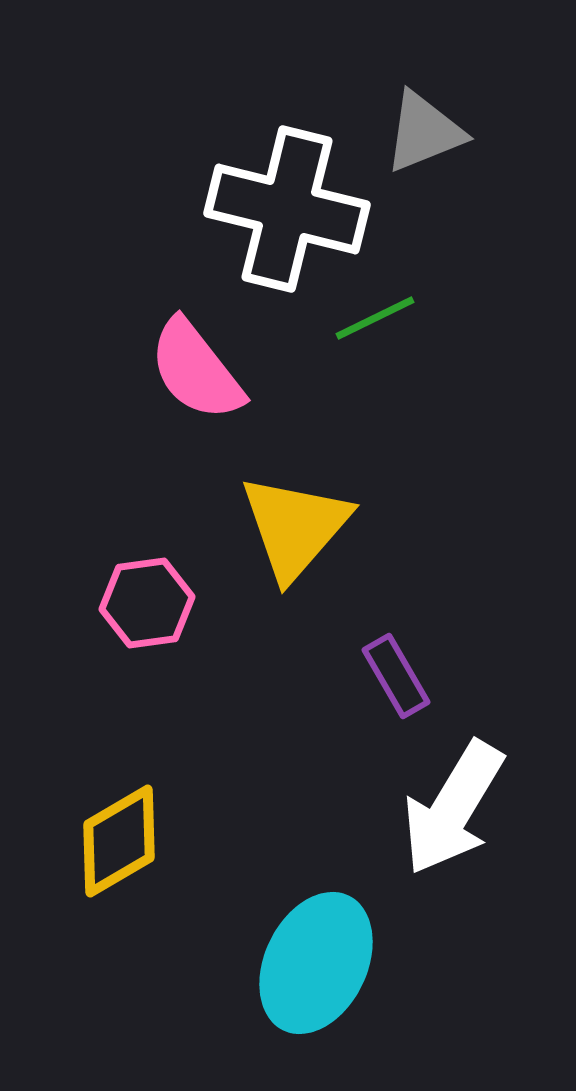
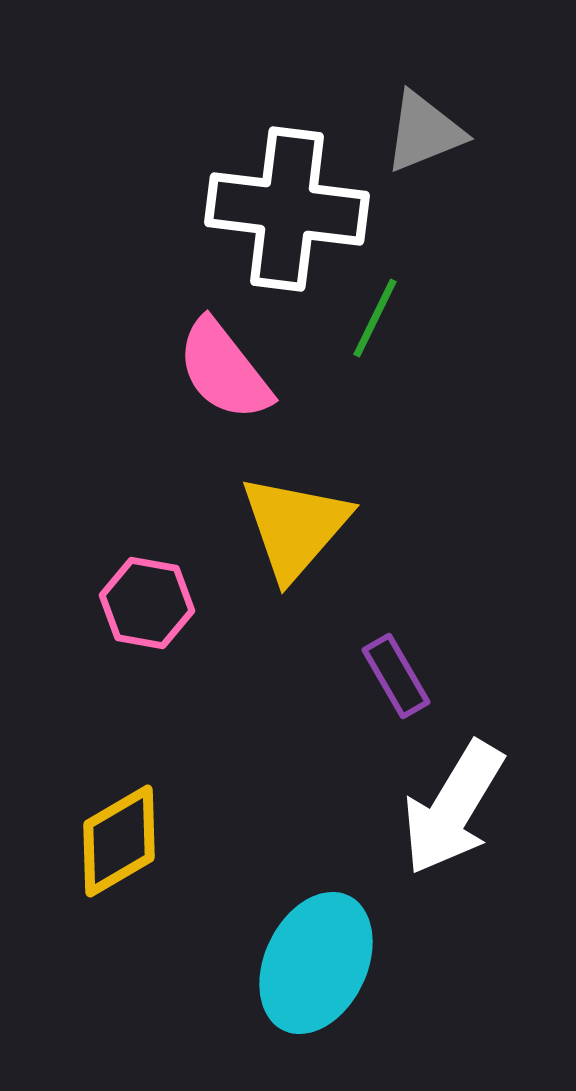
white cross: rotated 7 degrees counterclockwise
green line: rotated 38 degrees counterclockwise
pink semicircle: moved 28 px right
pink hexagon: rotated 18 degrees clockwise
